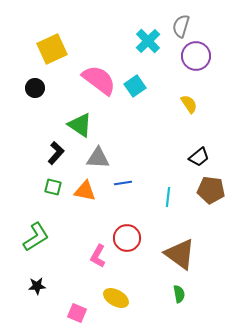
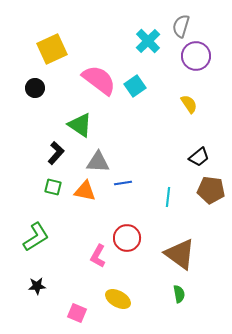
gray triangle: moved 4 px down
yellow ellipse: moved 2 px right, 1 px down
